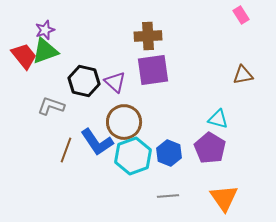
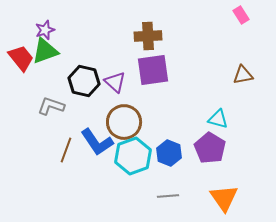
red trapezoid: moved 3 px left, 2 px down
